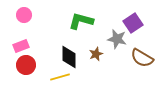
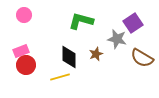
pink rectangle: moved 5 px down
